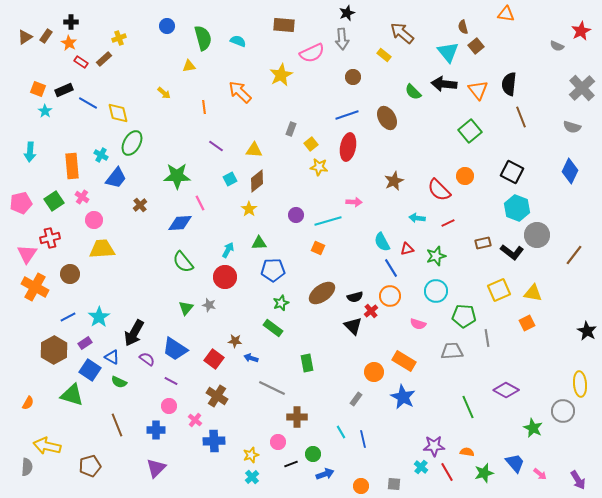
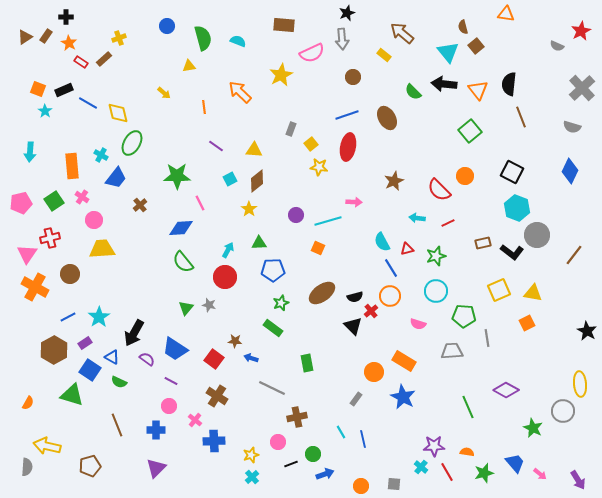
black cross at (71, 22): moved 5 px left, 5 px up
blue diamond at (180, 223): moved 1 px right, 5 px down
brown cross at (297, 417): rotated 12 degrees counterclockwise
